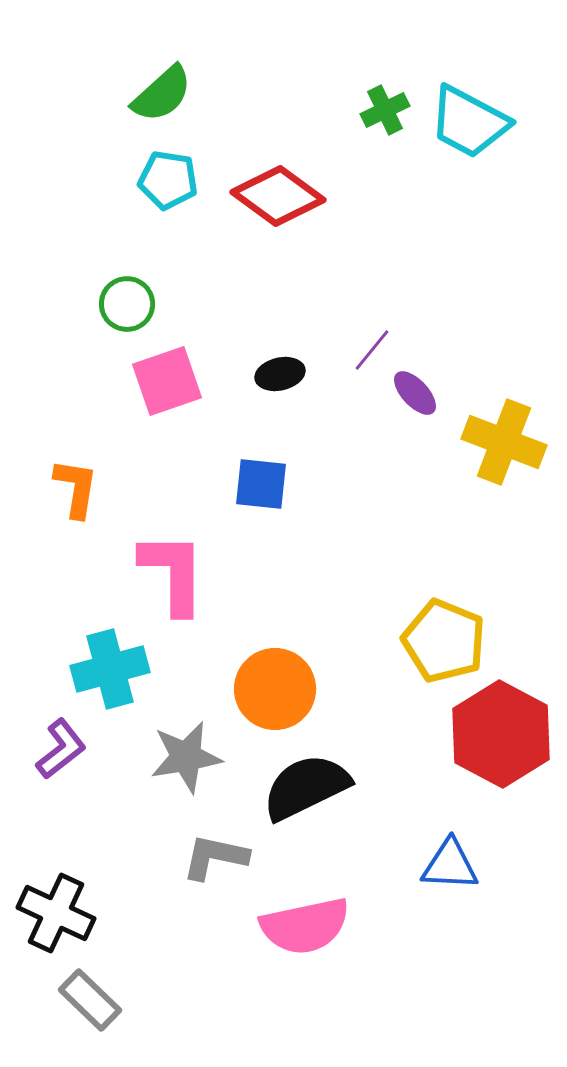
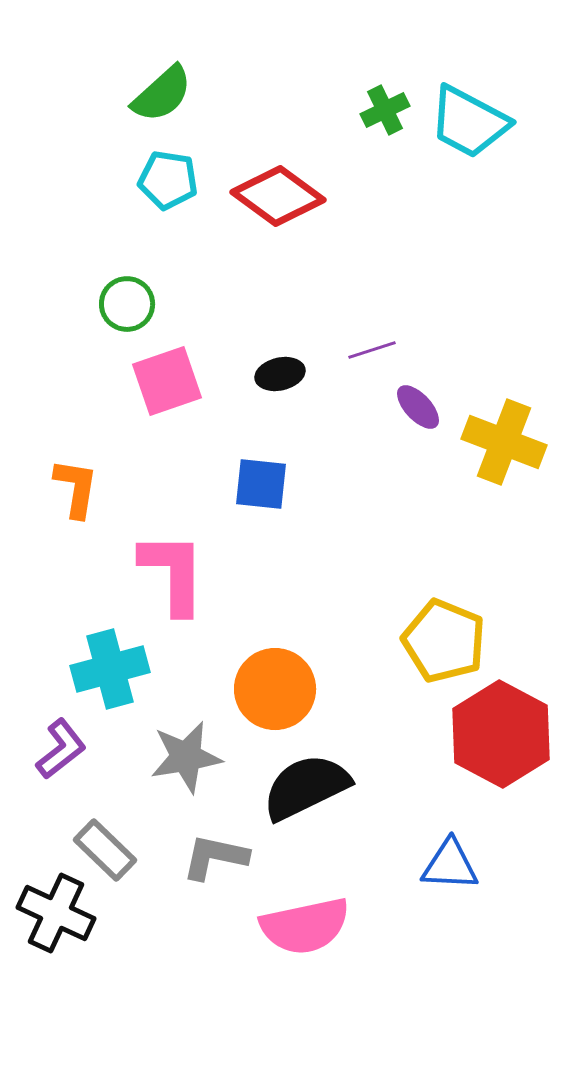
purple line: rotated 33 degrees clockwise
purple ellipse: moved 3 px right, 14 px down
gray rectangle: moved 15 px right, 150 px up
